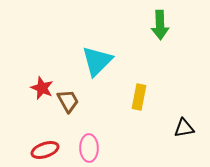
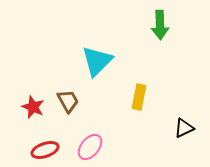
red star: moved 9 px left, 19 px down
black triangle: rotated 15 degrees counterclockwise
pink ellipse: moved 1 px right, 1 px up; rotated 40 degrees clockwise
